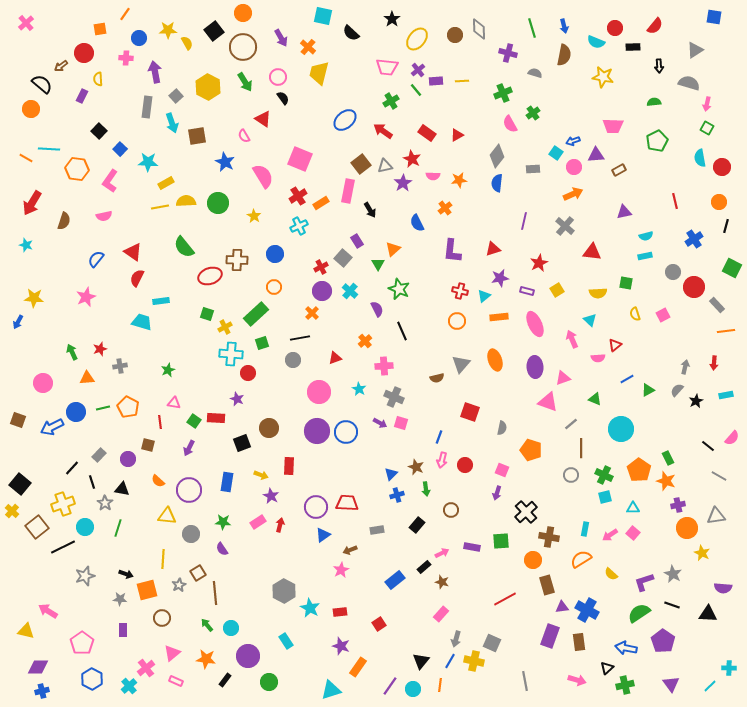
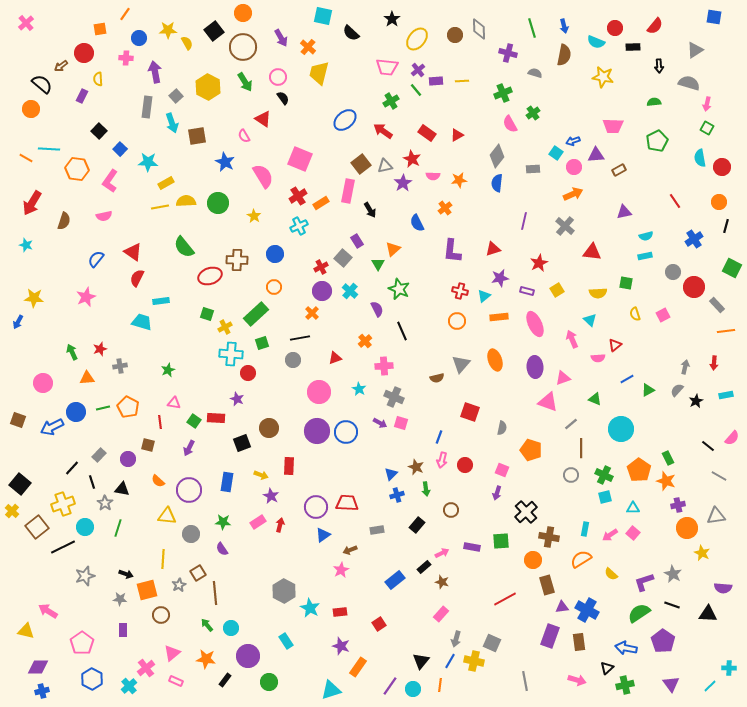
red line at (675, 201): rotated 21 degrees counterclockwise
brown circle at (162, 618): moved 1 px left, 3 px up
